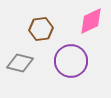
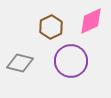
brown hexagon: moved 10 px right, 2 px up; rotated 20 degrees counterclockwise
